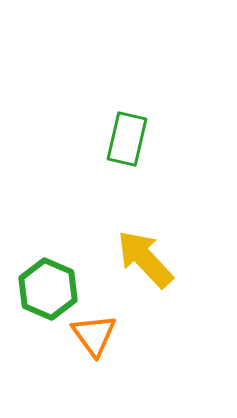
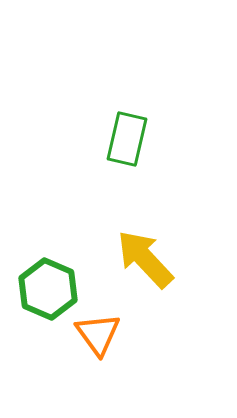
orange triangle: moved 4 px right, 1 px up
